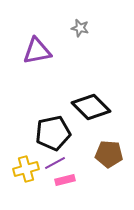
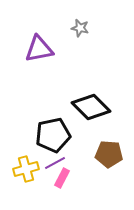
purple triangle: moved 2 px right, 2 px up
black pentagon: moved 2 px down
pink rectangle: moved 3 px left, 2 px up; rotated 48 degrees counterclockwise
